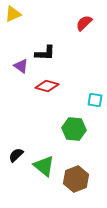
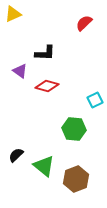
purple triangle: moved 1 px left, 5 px down
cyan square: rotated 35 degrees counterclockwise
